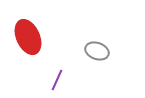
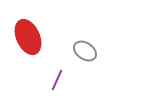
gray ellipse: moved 12 px left; rotated 15 degrees clockwise
